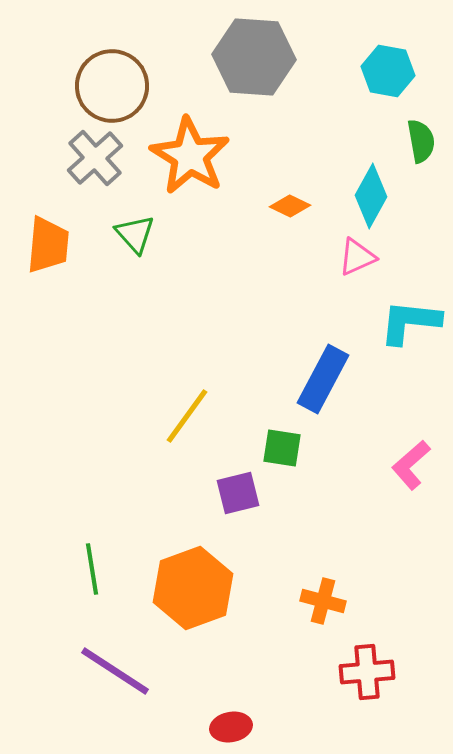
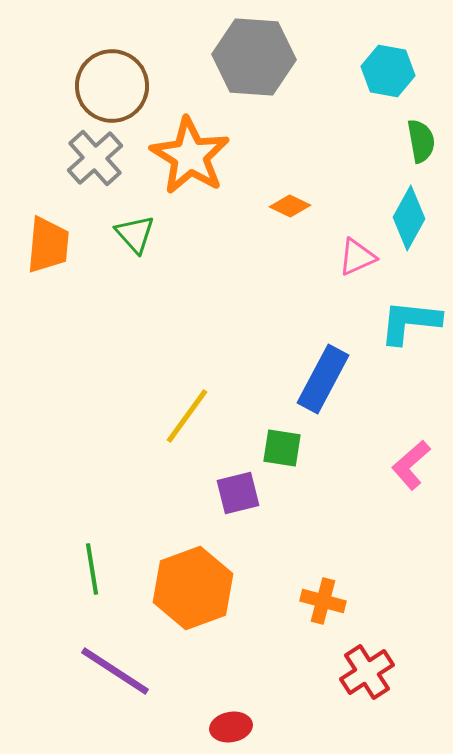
cyan diamond: moved 38 px right, 22 px down
red cross: rotated 28 degrees counterclockwise
